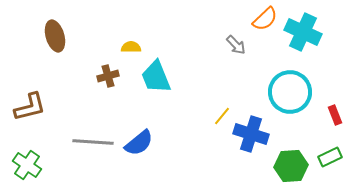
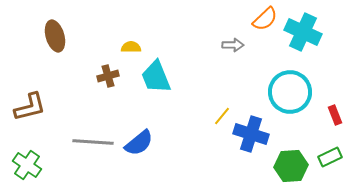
gray arrow: moved 3 px left; rotated 45 degrees counterclockwise
